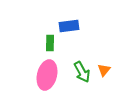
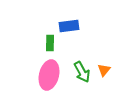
pink ellipse: moved 2 px right
